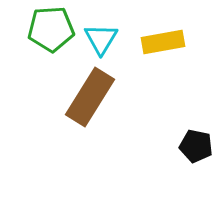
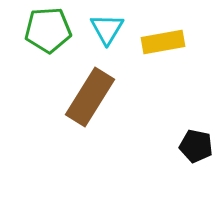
green pentagon: moved 3 px left, 1 px down
cyan triangle: moved 6 px right, 10 px up
